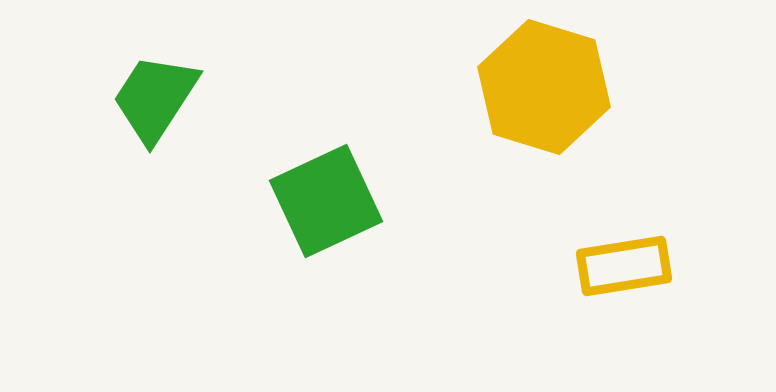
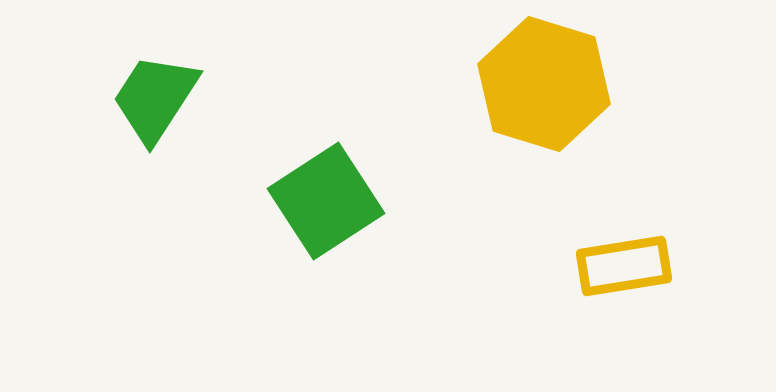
yellow hexagon: moved 3 px up
green square: rotated 8 degrees counterclockwise
